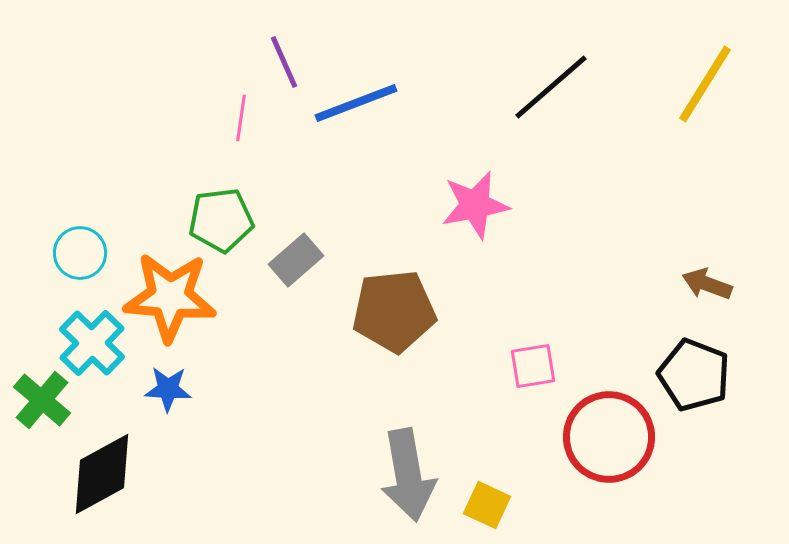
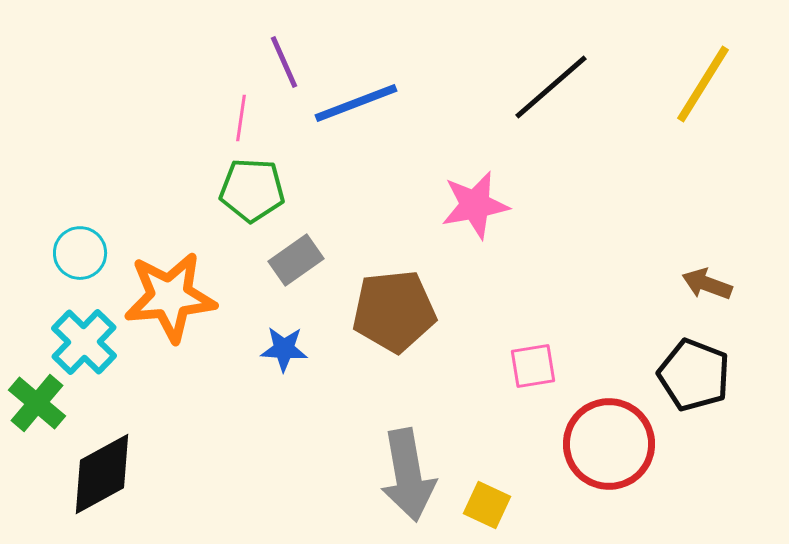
yellow line: moved 2 px left
green pentagon: moved 31 px right, 30 px up; rotated 10 degrees clockwise
gray rectangle: rotated 6 degrees clockwise
orange star: rotated 10 degrees counterclockwise
cyan cross: moved 8 px left, 1 px up
blue star: moved 116 px right, 40 px up
green cross: moved 5 px left, 3 px down
red circle: moved 7 px down
